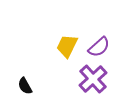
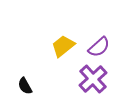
yellow trapezoid: moved 4 px left; rotated 25 degrees clockwise
